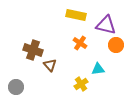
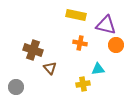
orange cross: rotated 24 degrees counterclockwise
brown triangle: moved 3 px down
yellow cross: moved 2 px right; rotated 24 degrees clockwise
